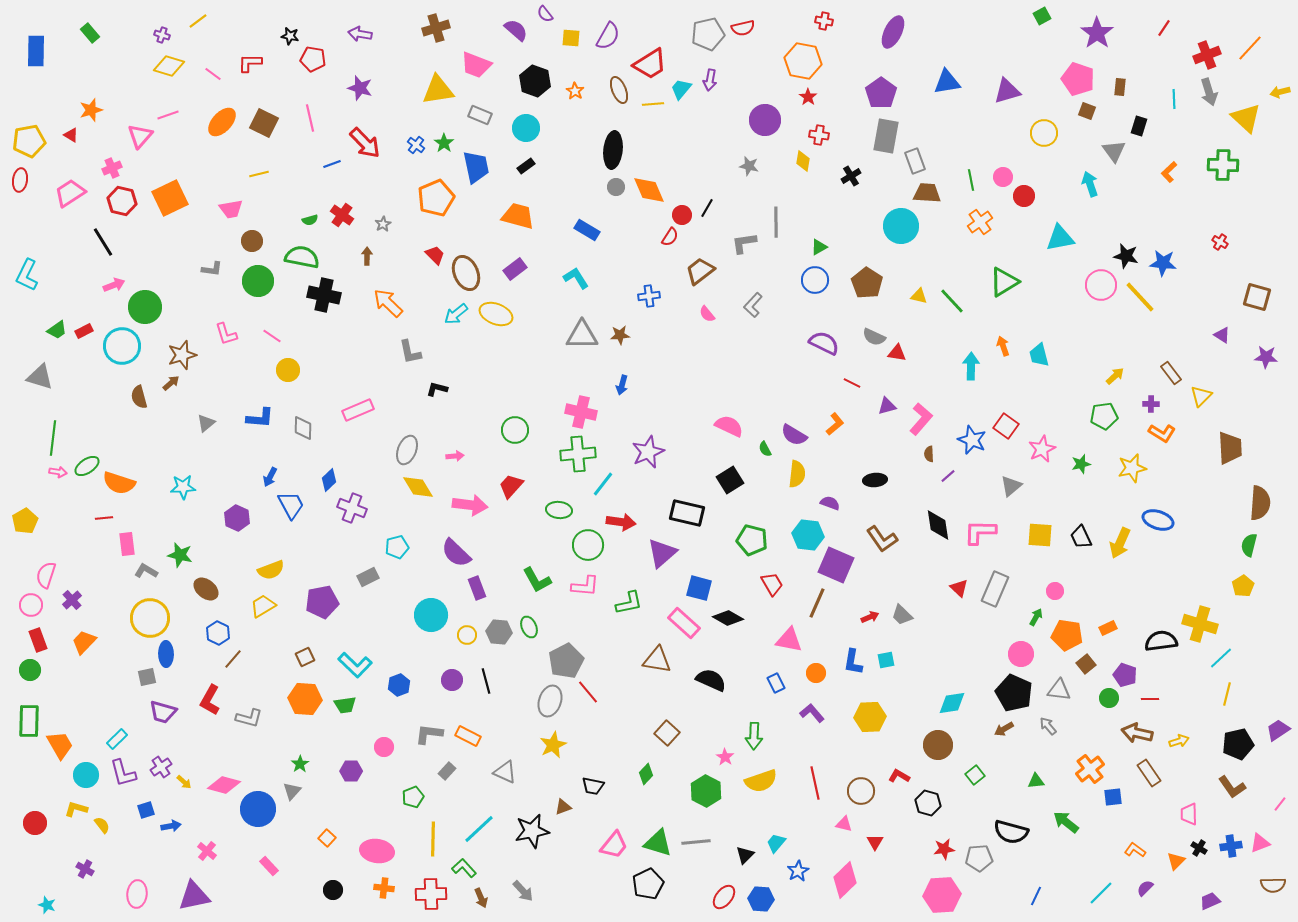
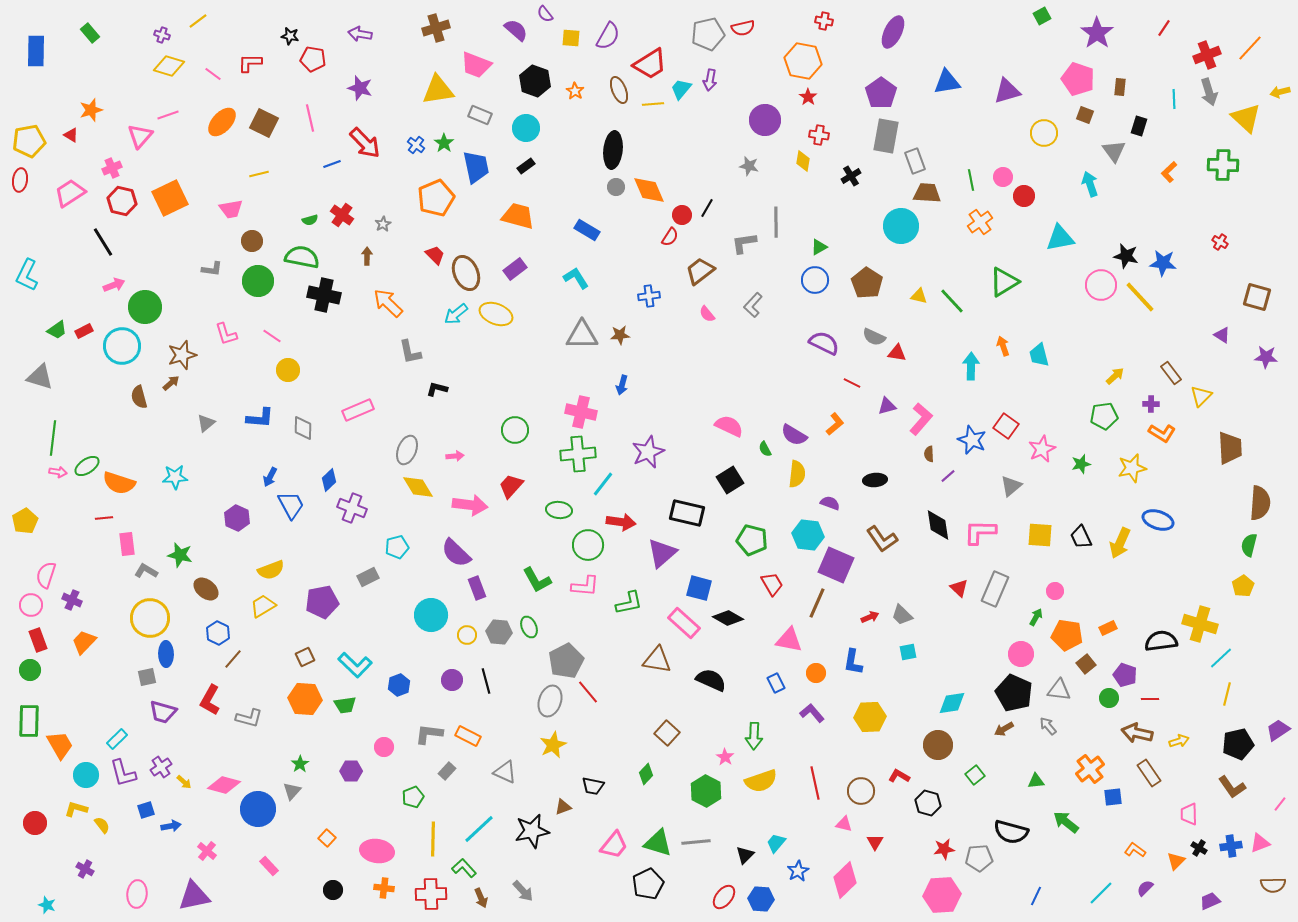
brown square at (1087, 111): moved 2 px left, 4 px down
cyan star at (183, 487): moved 8 px left, 10 px up
purple cross at (72, 600): rotated 24 degrees counterclockwise
cyan square at (886, 660): moved 22 px right, 8 px up
